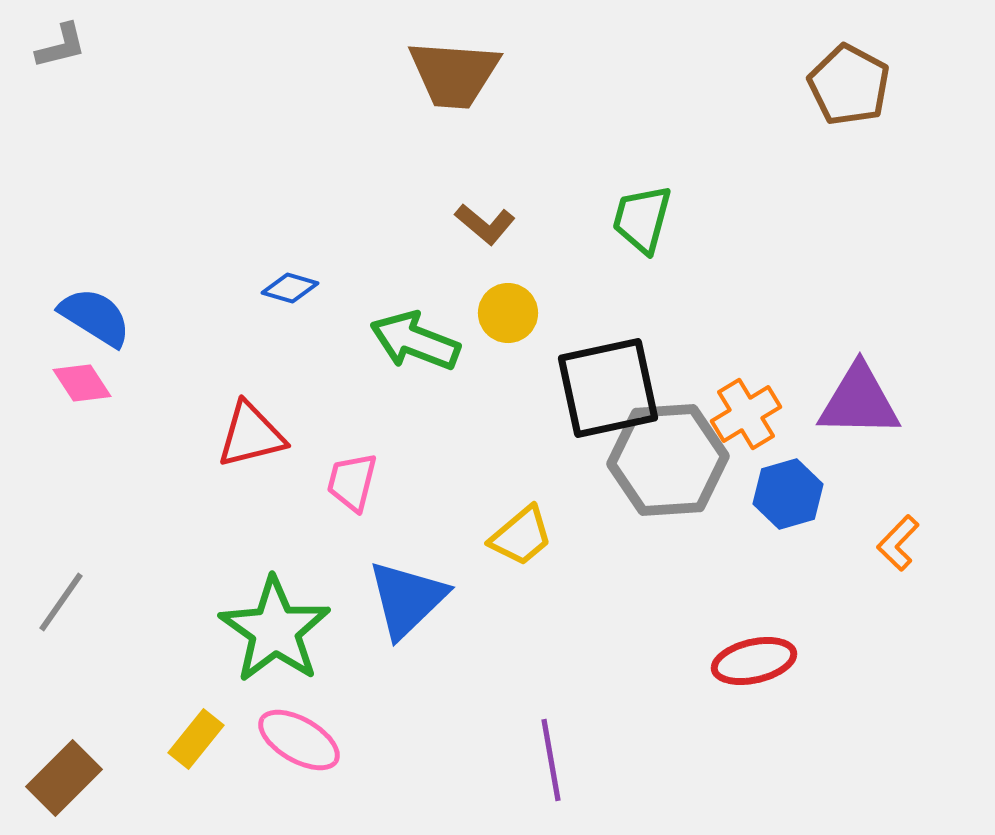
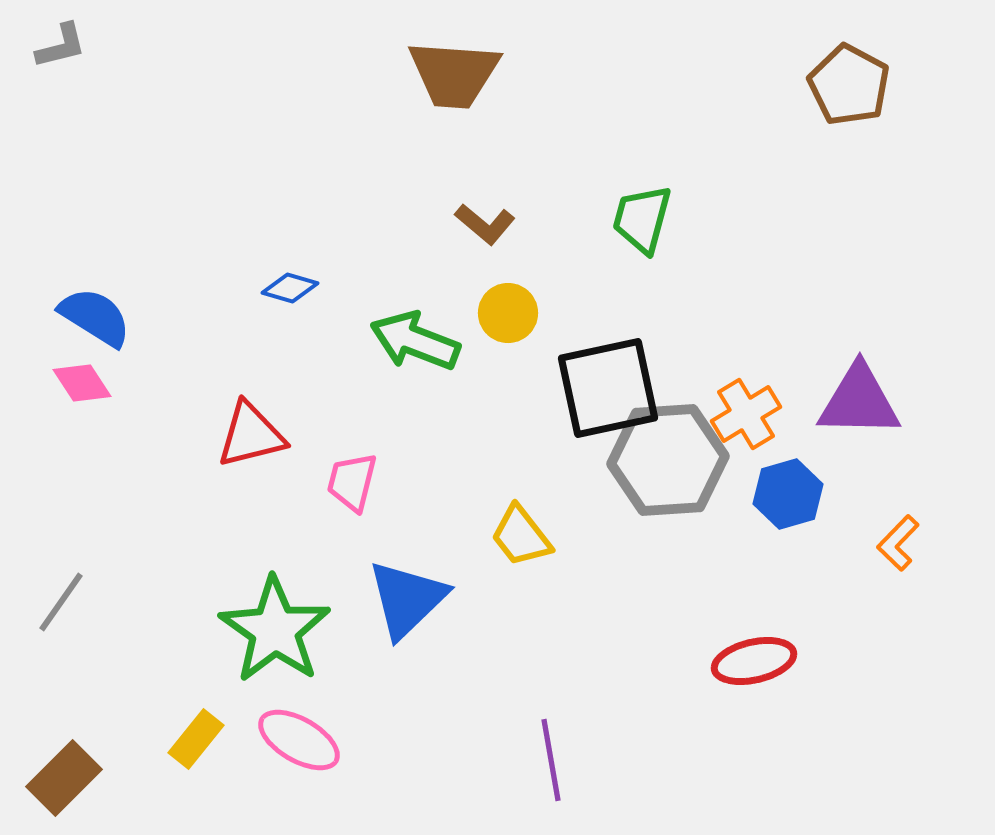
yellow trapezoid: rotated 92 degrees clockwise
